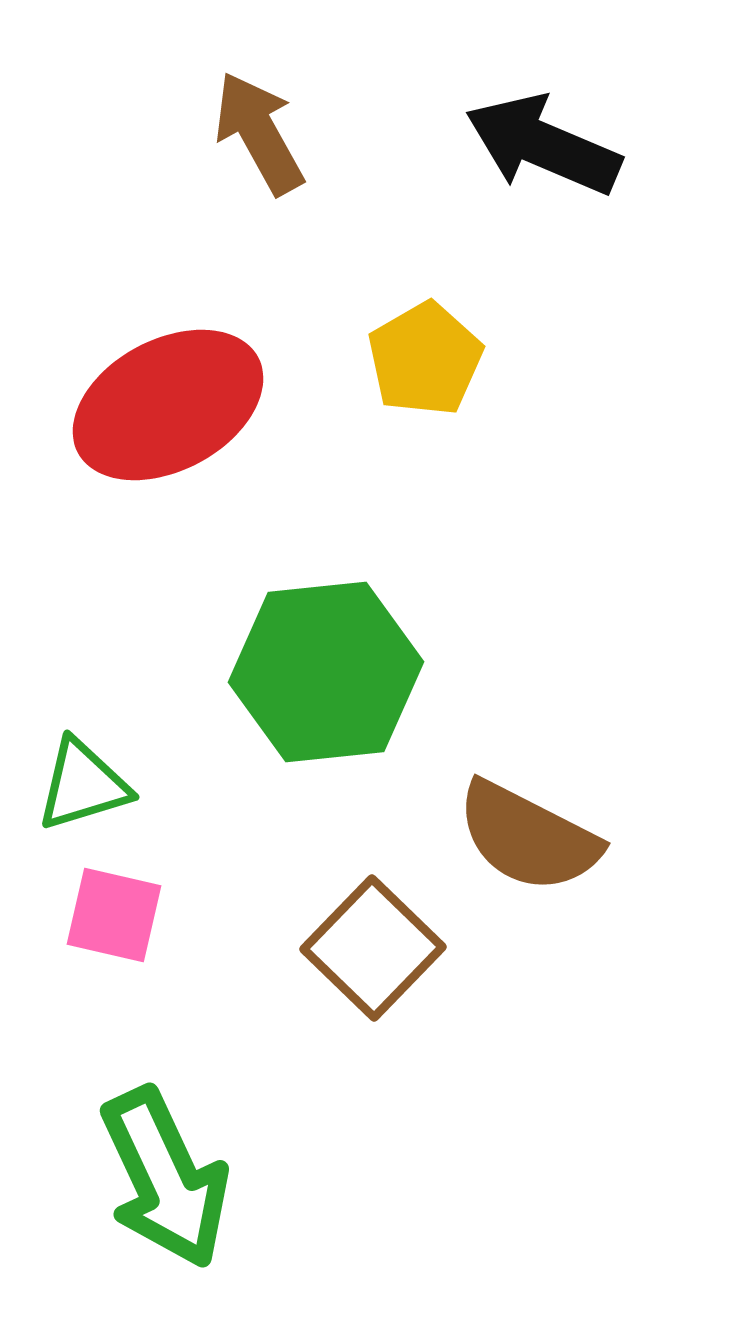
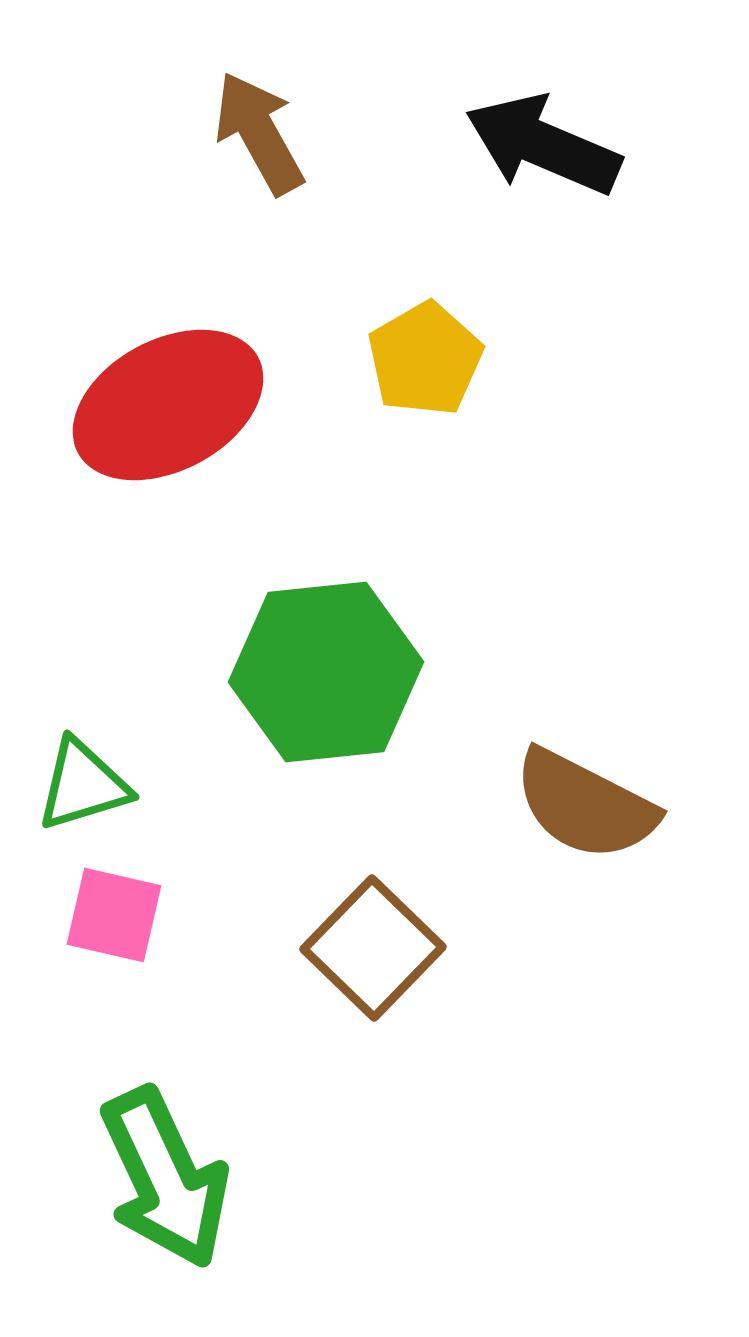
brown semicircle: moved 57 px right, 32 px up
